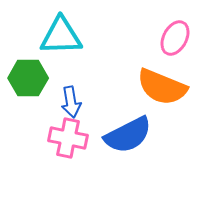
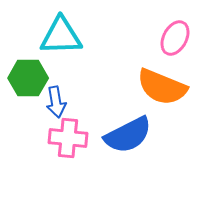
blue arrow: moved 15 px left
pink cross: rotated 6 degrees counterclockwise
